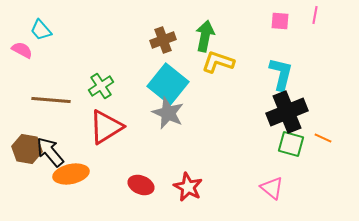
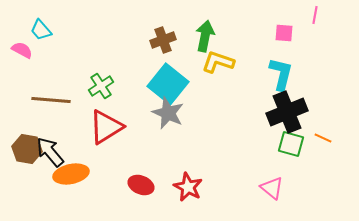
pink square: moved 4 px right, 12 px down
